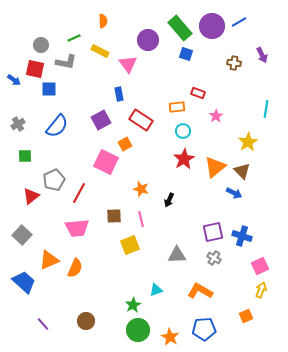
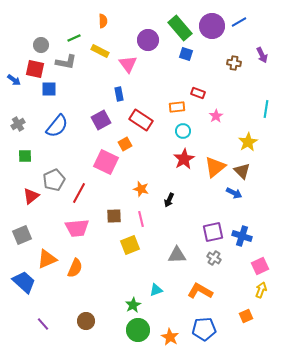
gray square at (22, 235): rotated 24 degrees clockwise
orange triangle at (49, 260): moved 2 px left, 1 px up
